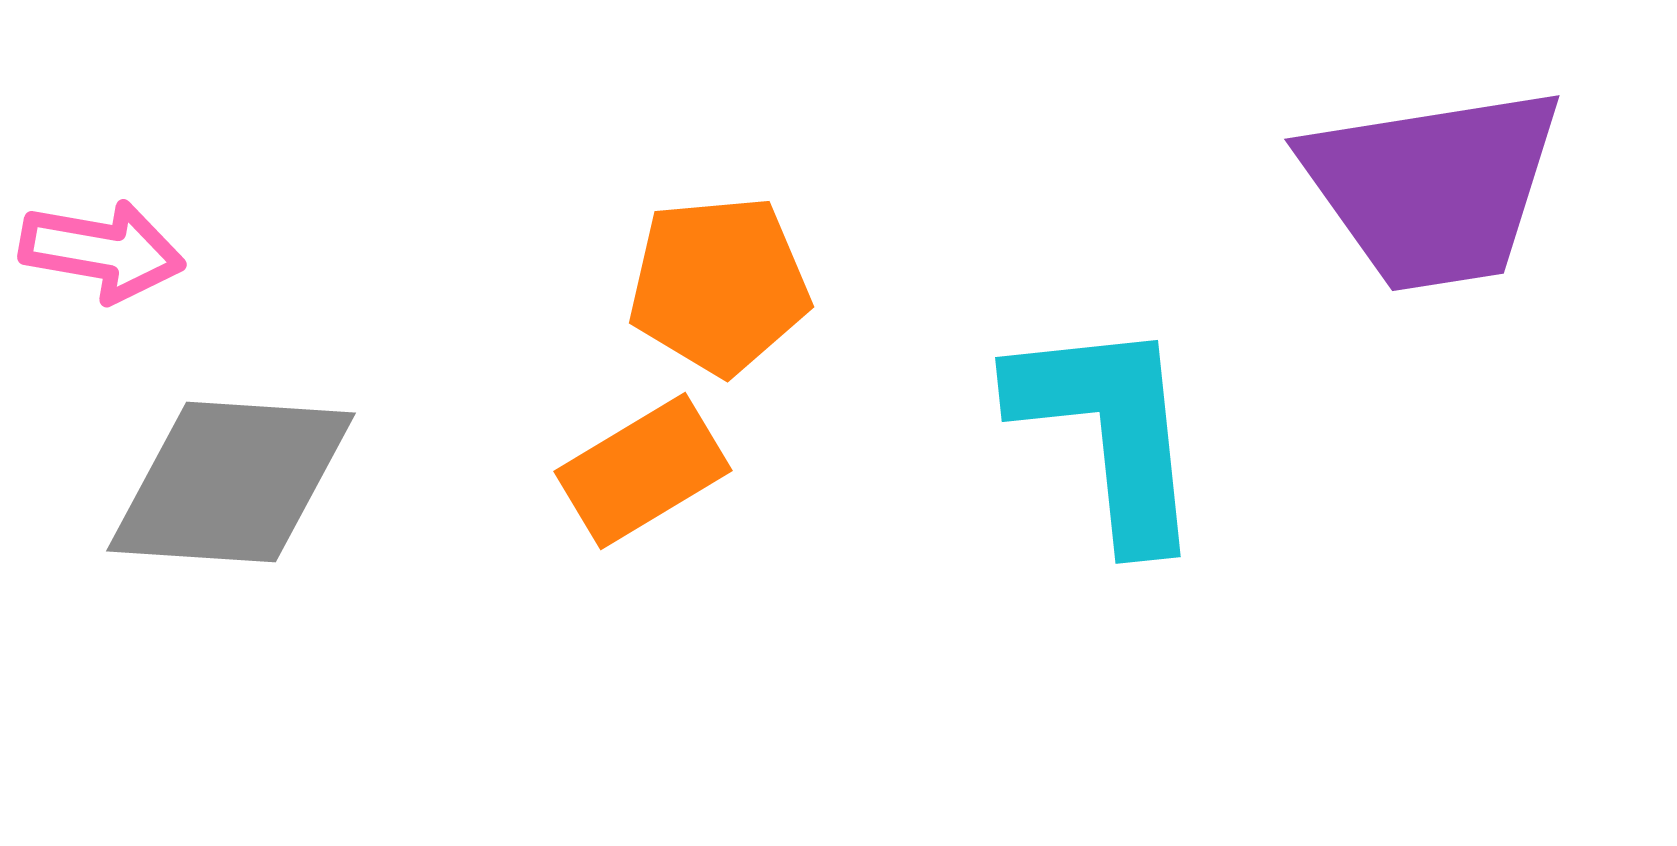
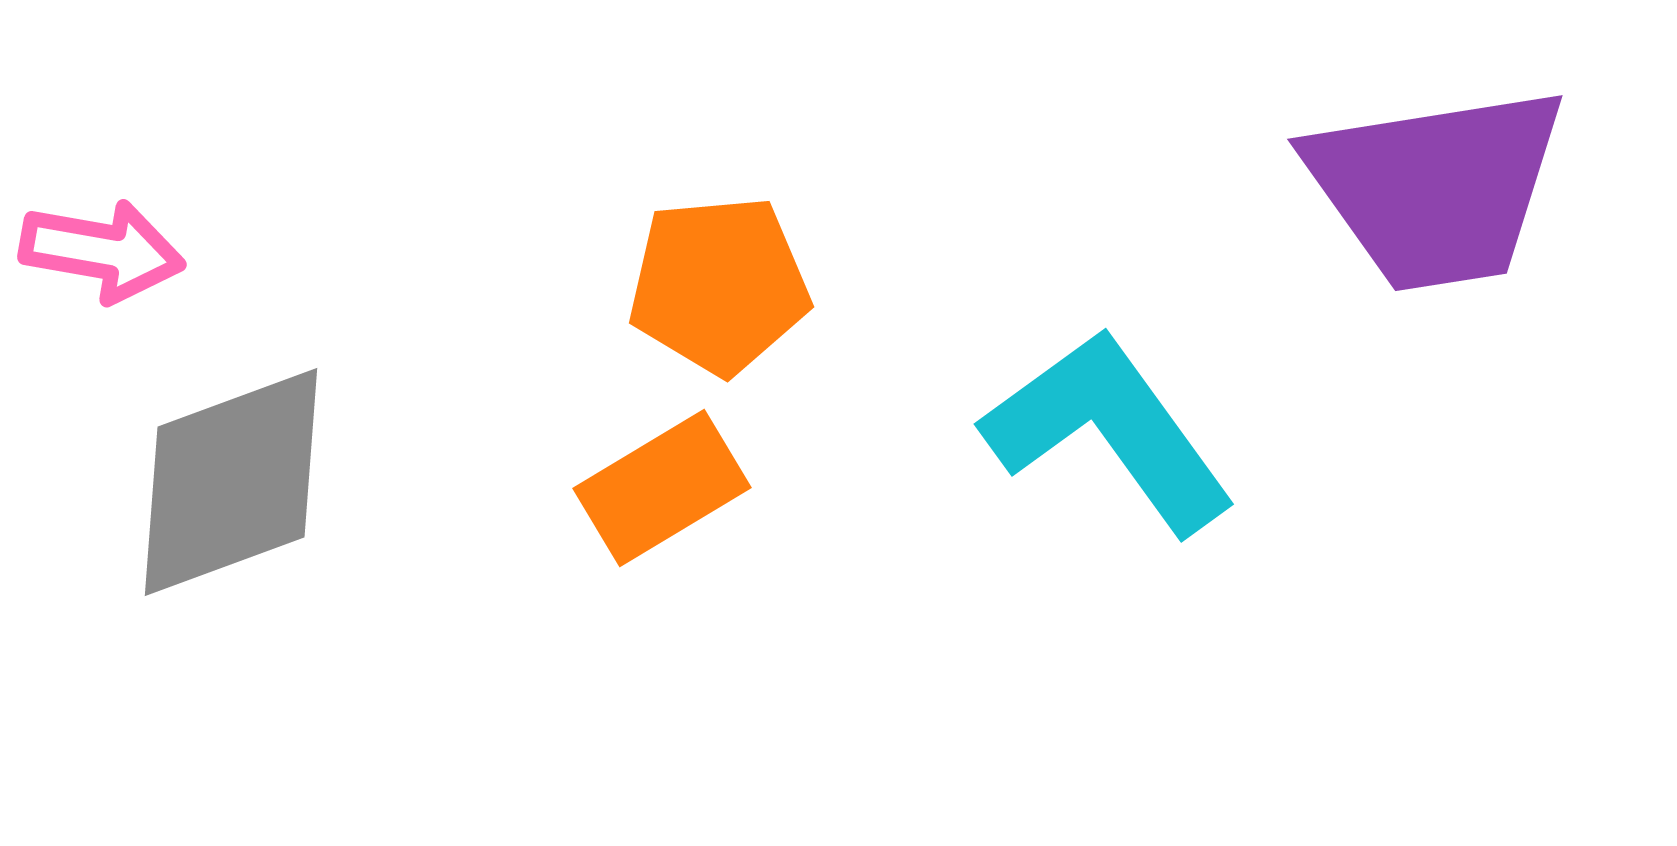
purple trapezoid: moved 3 px right
cyan L-shape: rotated 30 degrees counterclockwise
orange rectangle: moved 19 px right, 17 px down
gray diamond: rotated 24 degrees counterclockwise
